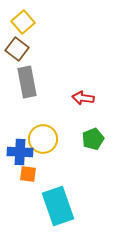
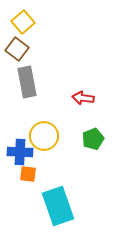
yellow circle: moved 1 px right, 3 px up
